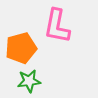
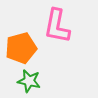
green star: rotated 20 degrees clockwise
